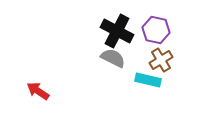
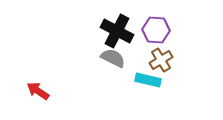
purple hexagon: rotated 8 degrees counterclockwise
